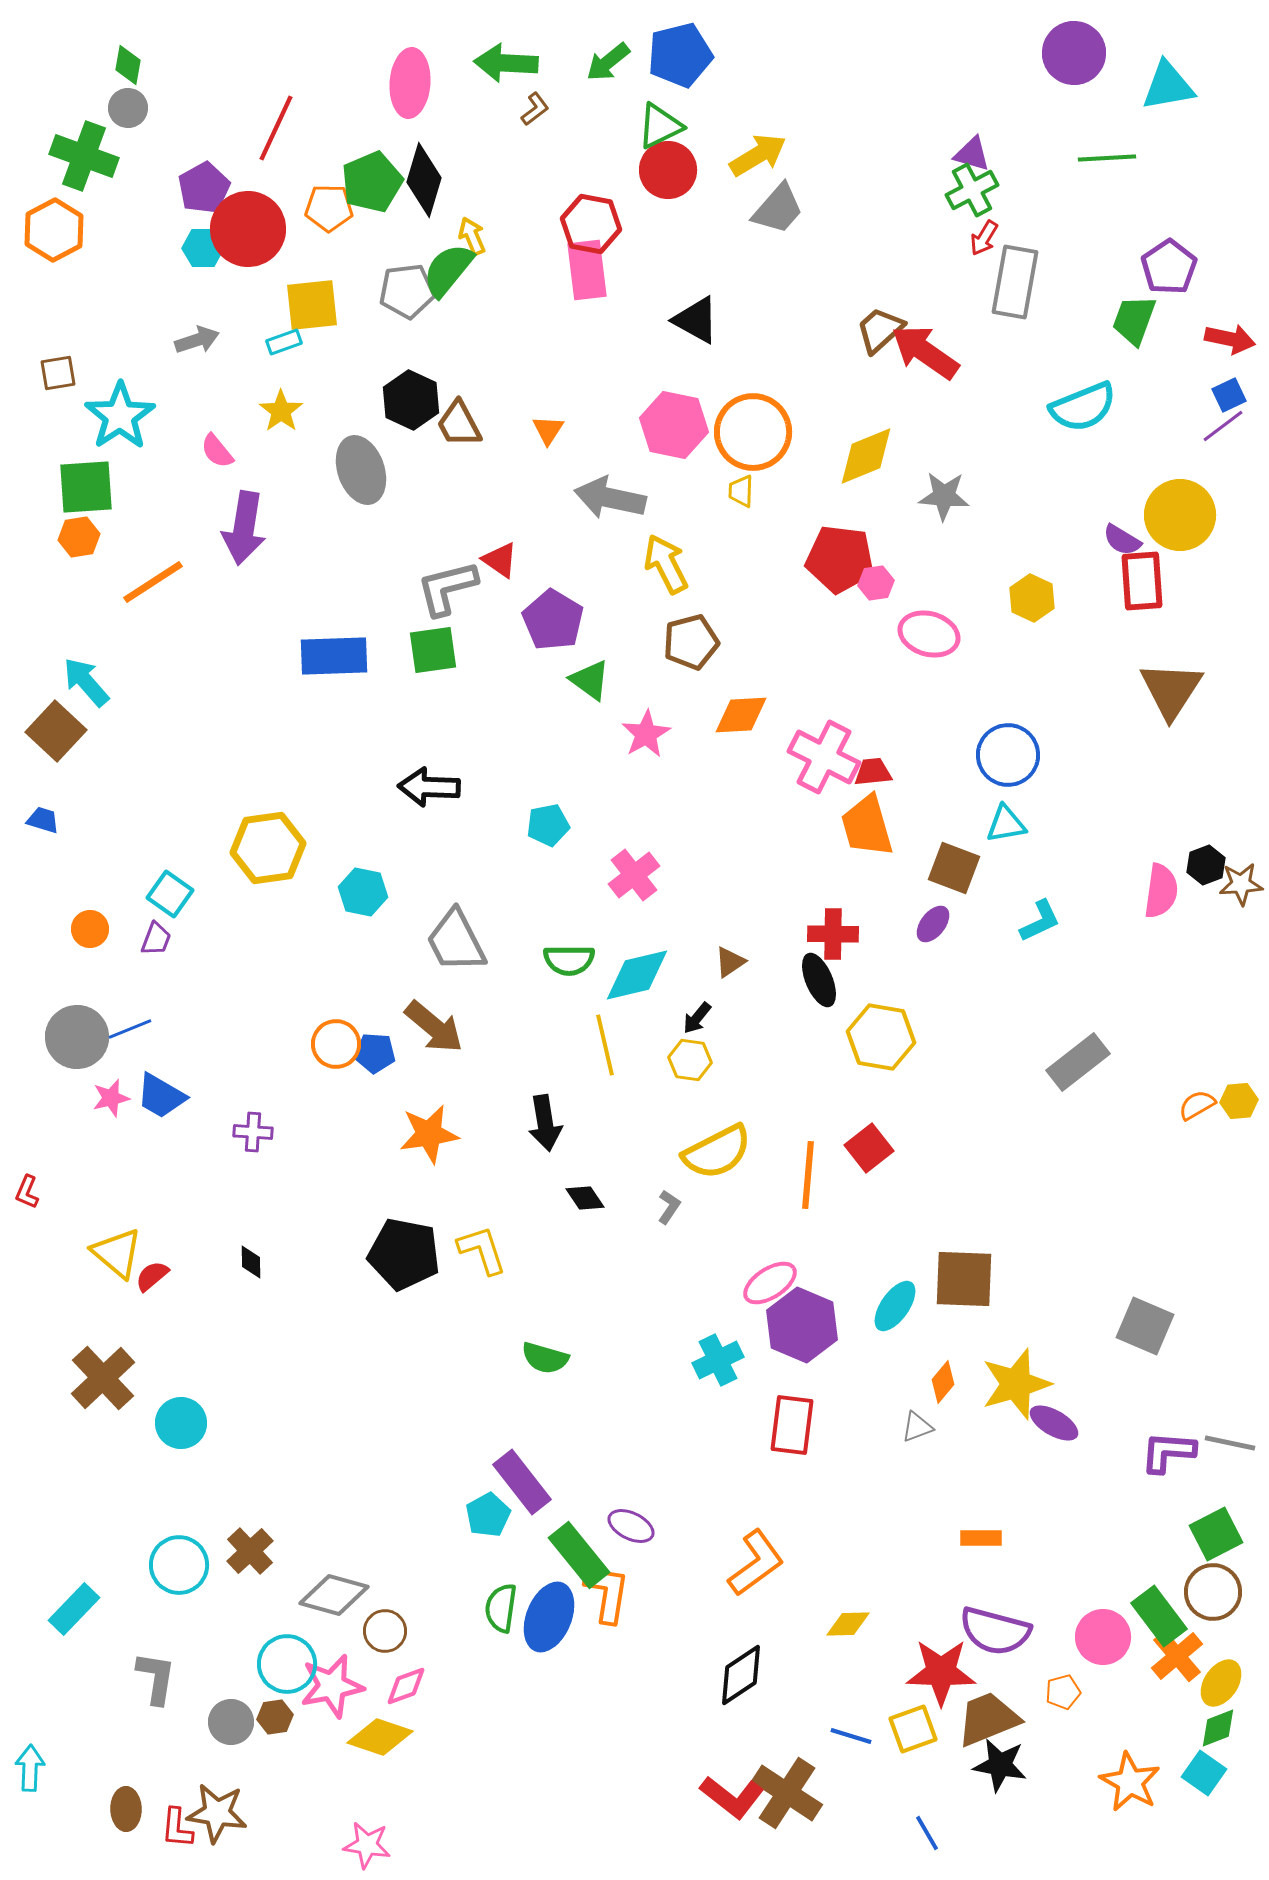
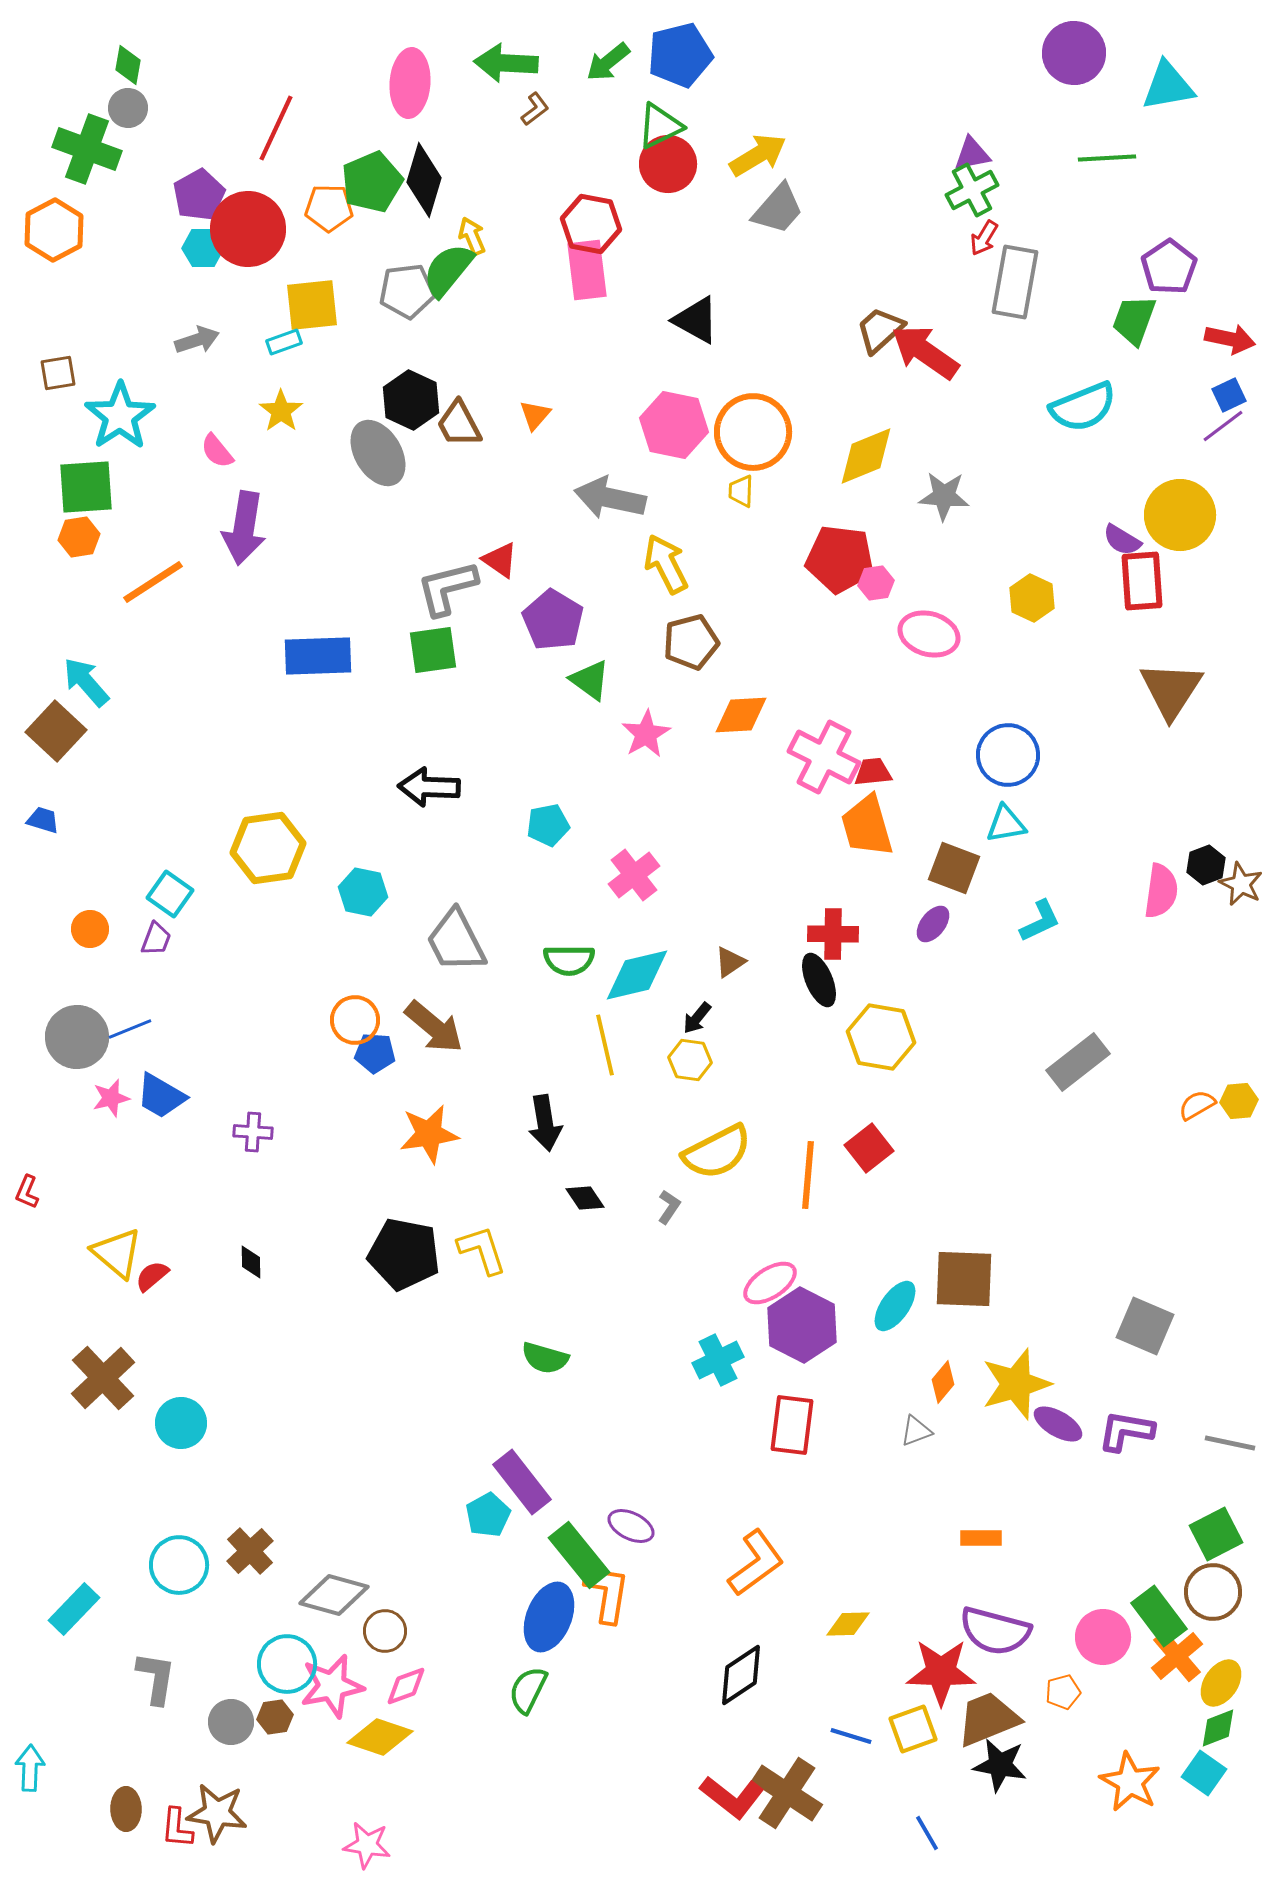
purple triangle at (972, 154): rotated 27 degrees counterclockwise
green cross at (84, 156): moved 3 px right, 7 px up
red circle at (668, 170): moved 6 px up
purple pentagon at (204, 188): moved 5 px left, 7 px down
orange triangle at (548, 430): moved 13 px left, 15 px up; rotated 8 degrees clockwise
gray ellipse at (361, 470): moved 17 px right, 17 px up; rotated 12 degrees counterclockwise
blue rectangle at (334, 656): moved 16 px left
brown star at (1241, 884): rotated 30 degrees clockwise
orange circle at (336, 1044): moved 19 px right, 24 px up
purple hexagon at (802, 1325): rotated 4 degrees clockwise
purple ellipse at (1054, 1423): moved 4 px right, 1 px down
gray triangle at (917, 1427): moved 1 px left, 4 px down
purple L-shape at (1168, 1452): moved 42 px left, 21 px up; rotated 6 degrees clockwise
green semicircle at (501, 1608): moved 27 px right, 82 px down; rotated 18 degrees clockwise
